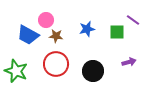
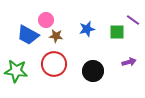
red circle: moved 2 px left
green star: rotated 15 degrees counterclockwise
